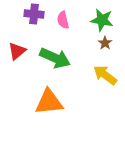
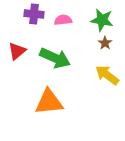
pink semicircle: rotated 96 degrees clockwise
yellow arrow: moved 2 px right
